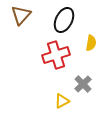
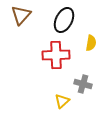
red cross: rotated 16 degrees clockwise
gray cross: rotated 30 degrees counterclockwise
yellow triangle: rotated 14 degrees counterclockwise
